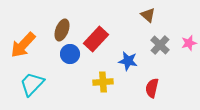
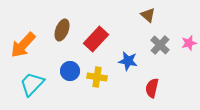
blue circle: moved 17 px down
yellow cross: moved 6 px left, 5 px up; rotated 12 degrees clockwise
